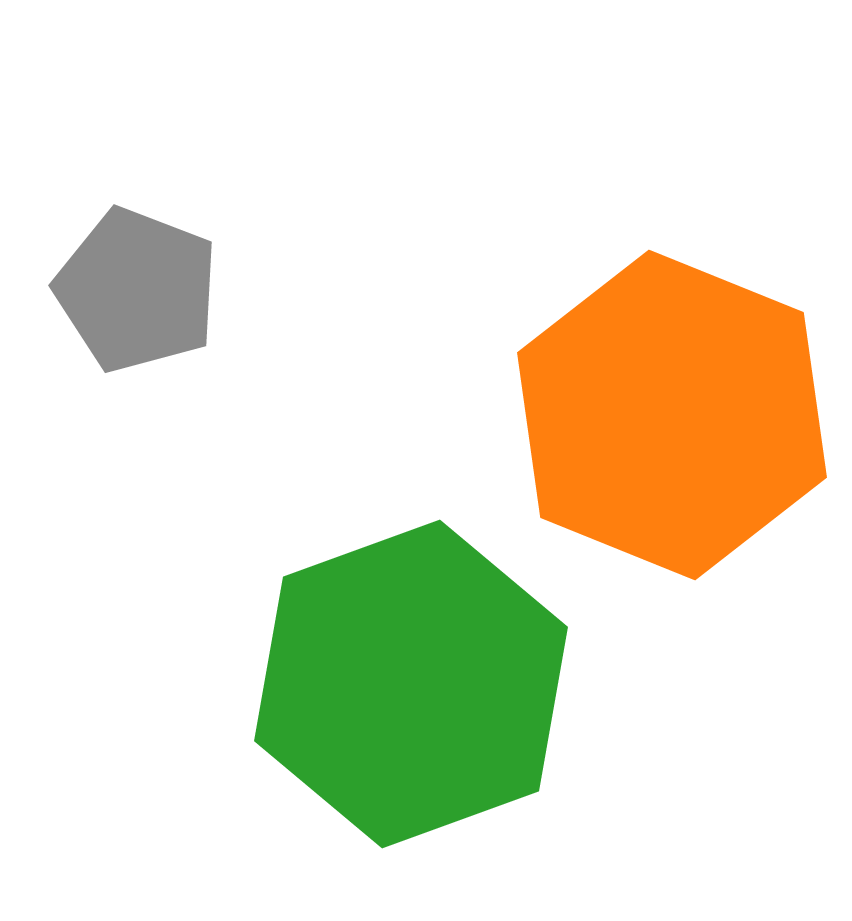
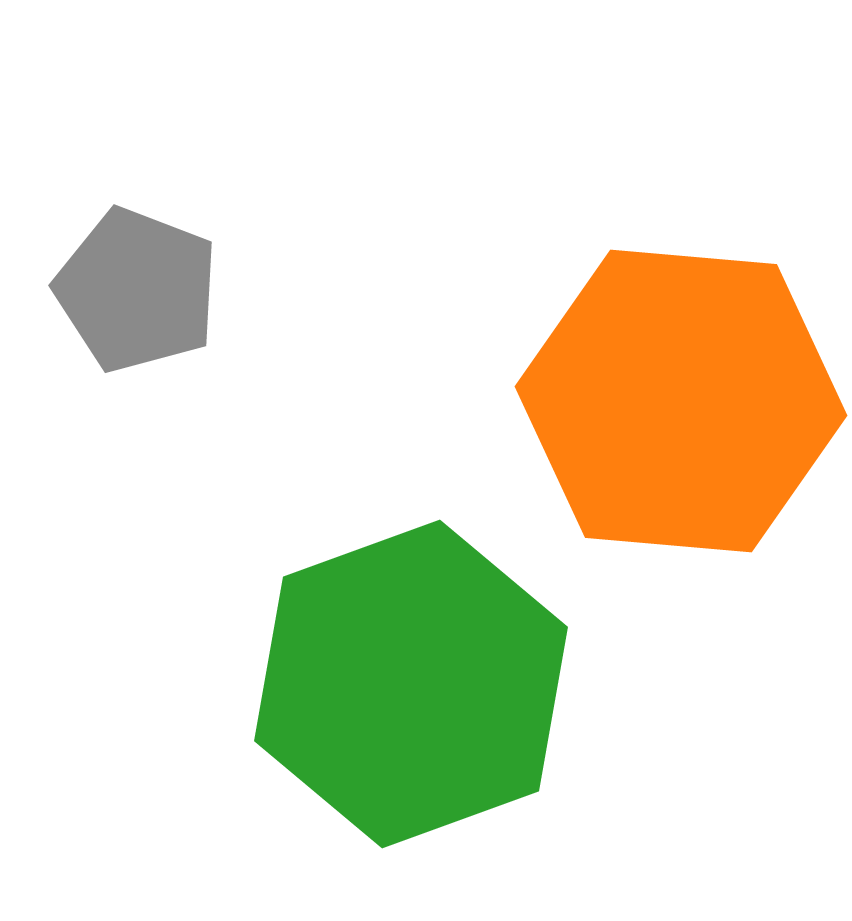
orange hexagon: moved 9 px right, 14 px up; rotated 17 degrees counterclockwise
